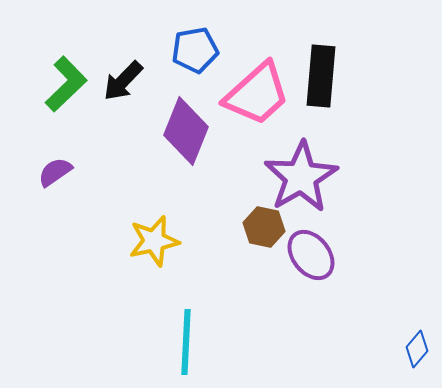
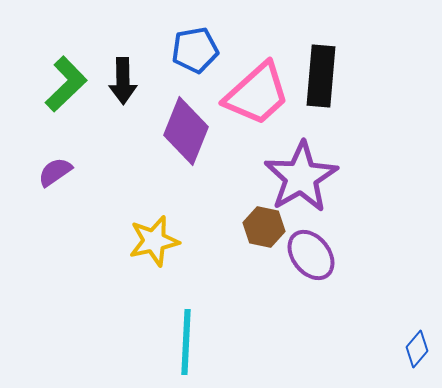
black arrow: rotated 45 degrees counterclockwise
